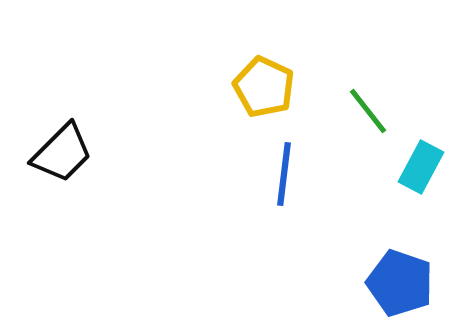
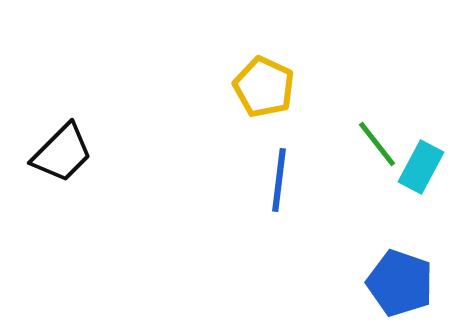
green line: moved 9 px right, 33 px down
blue line: moved 5 px left, 6 px down
